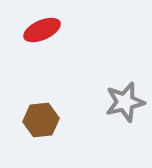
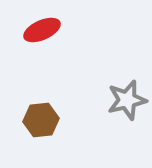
gray star: moved 2 px right, 2 px up
